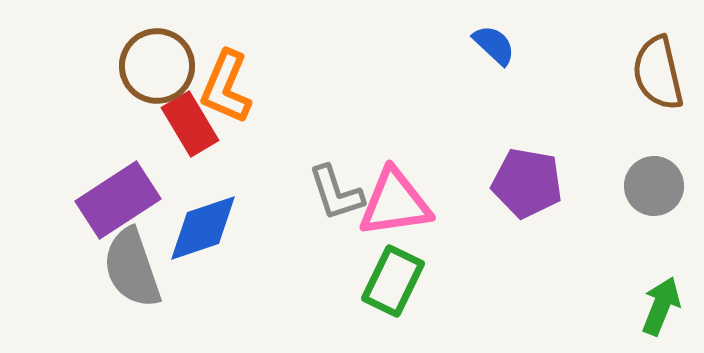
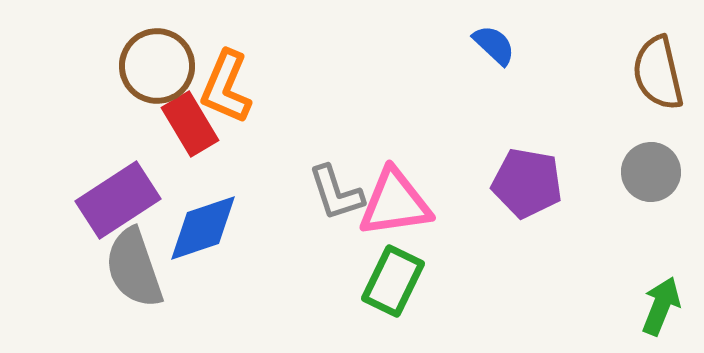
gray circle: moved 3 px left, 14 px up
gray semicircle: moved 2 px right
